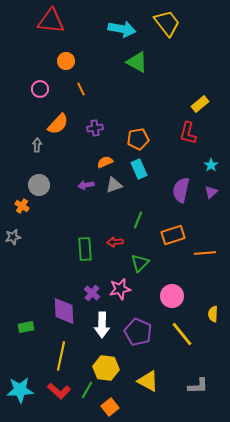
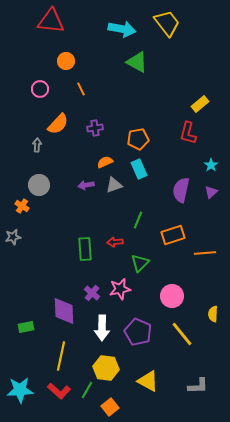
white arrow at (102, 325): moved 3 px down
